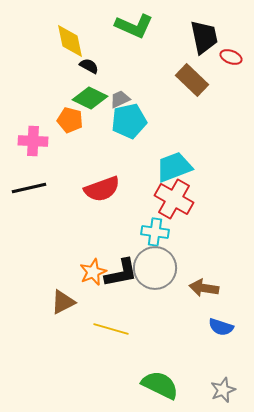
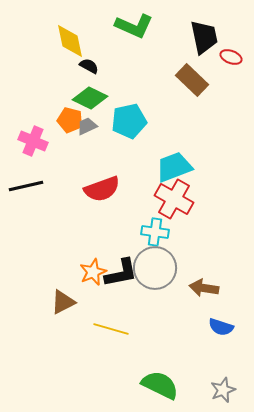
gray trapezoid: moved 33 px left, 27 px down
pink cross: rotated 20 degrees clockwise
black line: moved 3 px left, 2 px up
